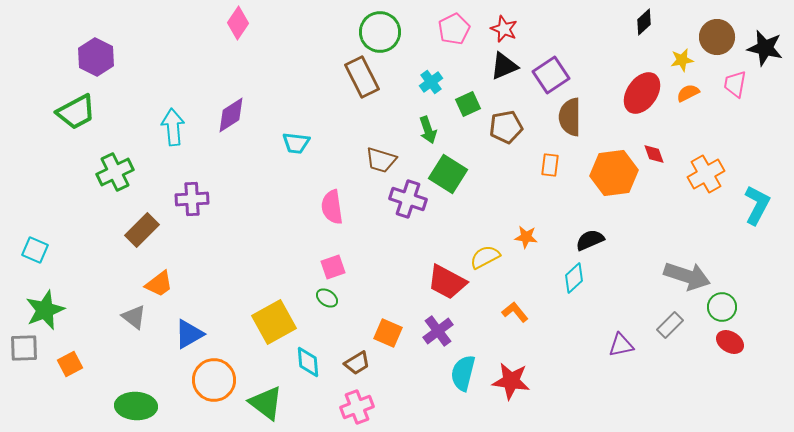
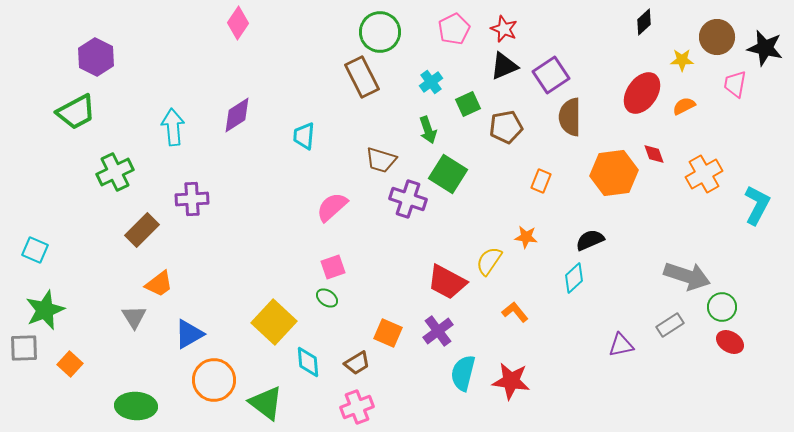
yellow star at (682, 60): rotated 10 degrees clockwise
orange semicircle at (688, 93): moved 4 px left, 13 px down
purple diamond at (231, 115): moved 6 px right
cyan trapezoid at (296, 143): moved 8 px right, 7 px up; rotated 88 degrees clockwise
orange rectangle at (550, 165): moved 9 px left, 16 px down; rotated 15 degrees clockwise
orange cross at (706, 174): moved 2 px left
pink semicircle at (332, 207): rotated 56 degrees clockwise
yellow semicircle at (485, 257): moved 4 px right, 4 px down; rotated 28 degrees counterclockwise
gray triangle at (134, 317): rotated 20 degrees clockwise
yellow square at (274, 322): rotated 18 degrees counterclockwise
gray rectangle at (670, 325): rotated 12 degrees clockwise
orange square at (70, 364): rotated 20 degrees counterclockwise
